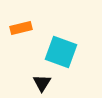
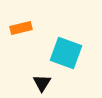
cyan square: moved 5 px right, 1 px down
